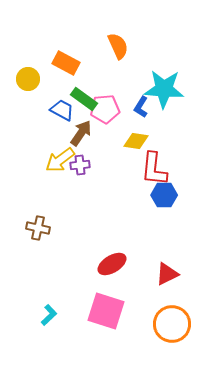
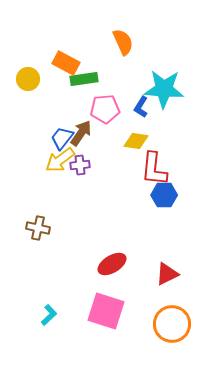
orange semicircle: moved 5 px right, 4 px up
green rectangle: moved 20 px up; rotated 44 degrees counterclockwise
blue trapezoid: moved 28 px down; rotated 80 degrees counterclockwise
